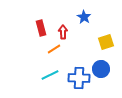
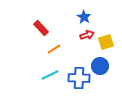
red rectangle: rotated 28 degrees counterclockwise
red arrow: moved 24 px right, 3 px down; rotated 72 degrees clockwise
blue circle: moved 1 px left, 3 px up
